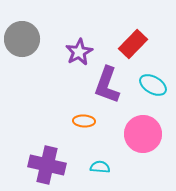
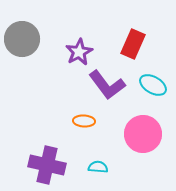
red rectangle: rotated 20 degrees counterclockwise
purple L-shape: rotated 57 degrees counterclockwise
cyan semicircle: moved 2 px left
